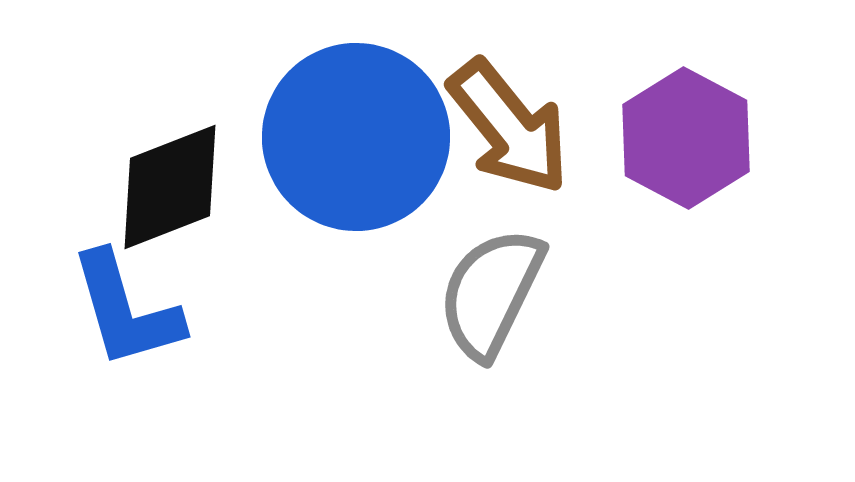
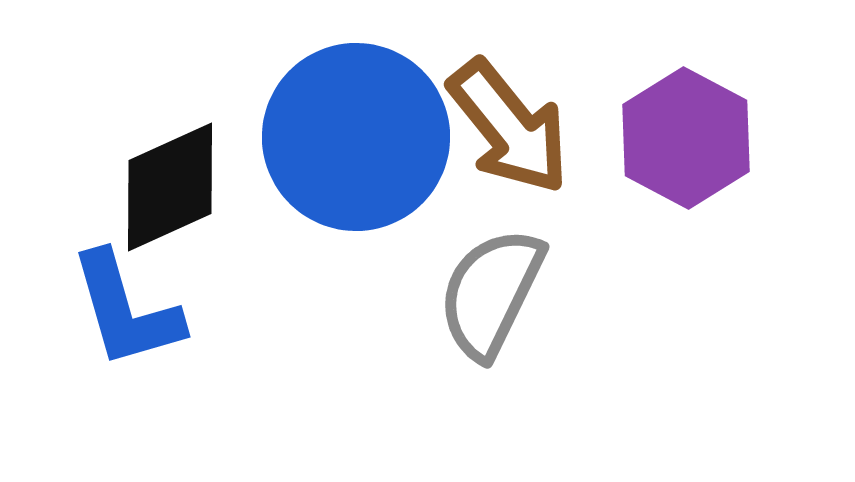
black diamond: rotated 3 degrees counterclockwise
